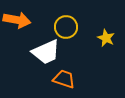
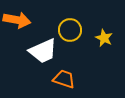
yellow circle: moved 4 px right, 3 px down
yellow star: moved 2 px left
white trapezoid: moved 3 px left, 1 px up
